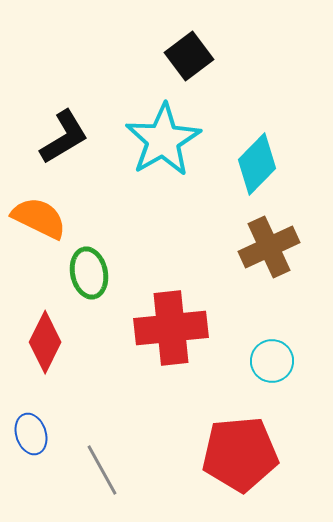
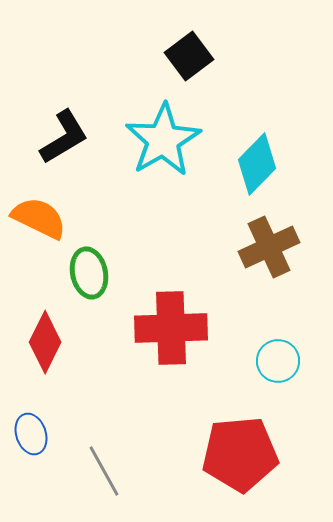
red cross: rotated 4 degrees clockwise
cyan circle: moved 6 px right
gray line: moved 2 px right, 1 px down
